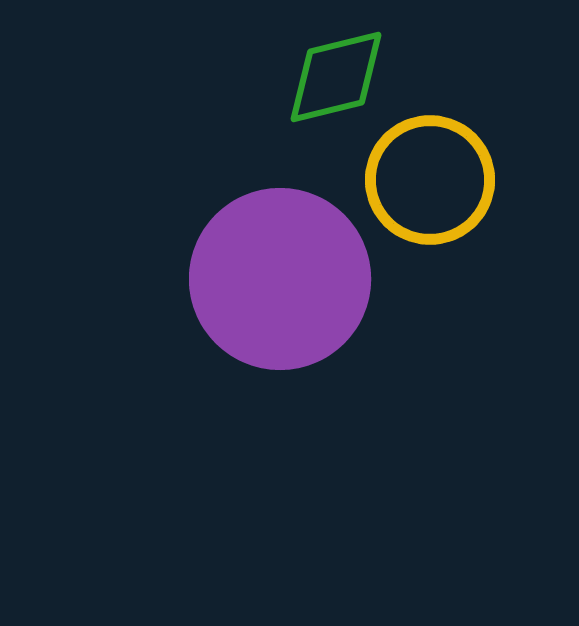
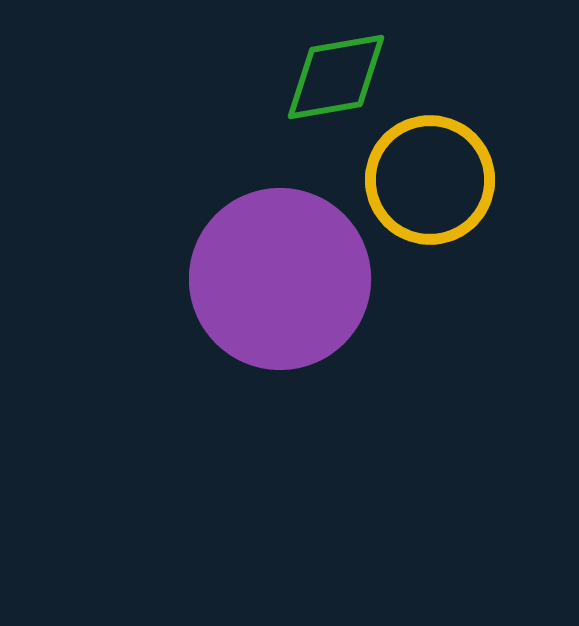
green diamond: rotated 4 degrees clockwise
